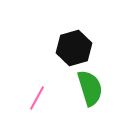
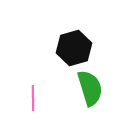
pink line: moved 4 px left; rotated 30 degrees counterclockwise
